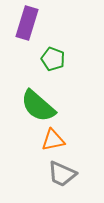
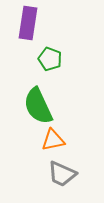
purple rectangle: moved 1 px right; rotated 8 degrees counterclockwise
green pentagon: moved 3 px left
green semicircle: rotated 24 degrees clockwise
